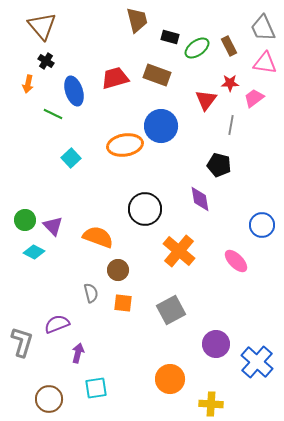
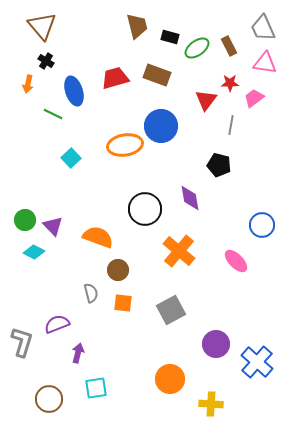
brown trapezoid at (137, 20): moved 6 px down
purple diamond at (200, 199): moved 10 px left, 1 px up
